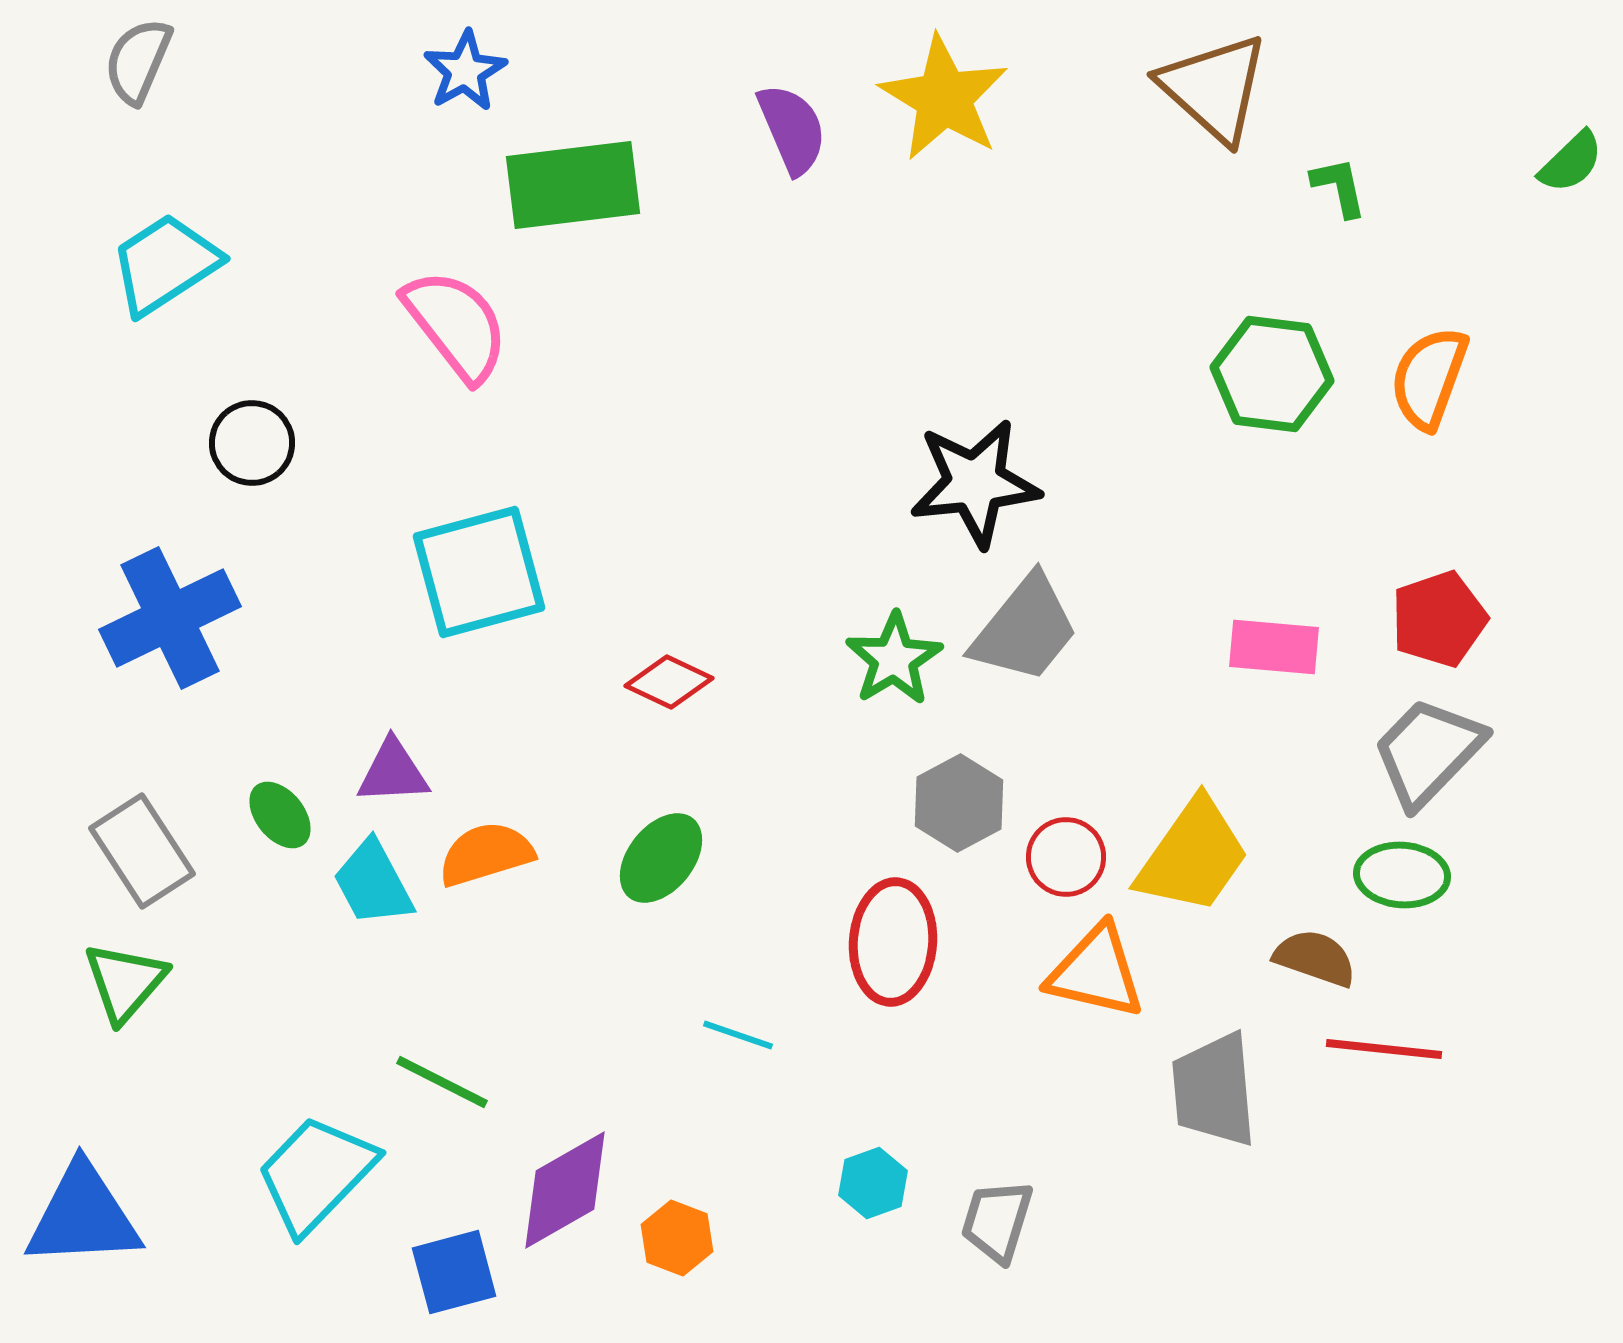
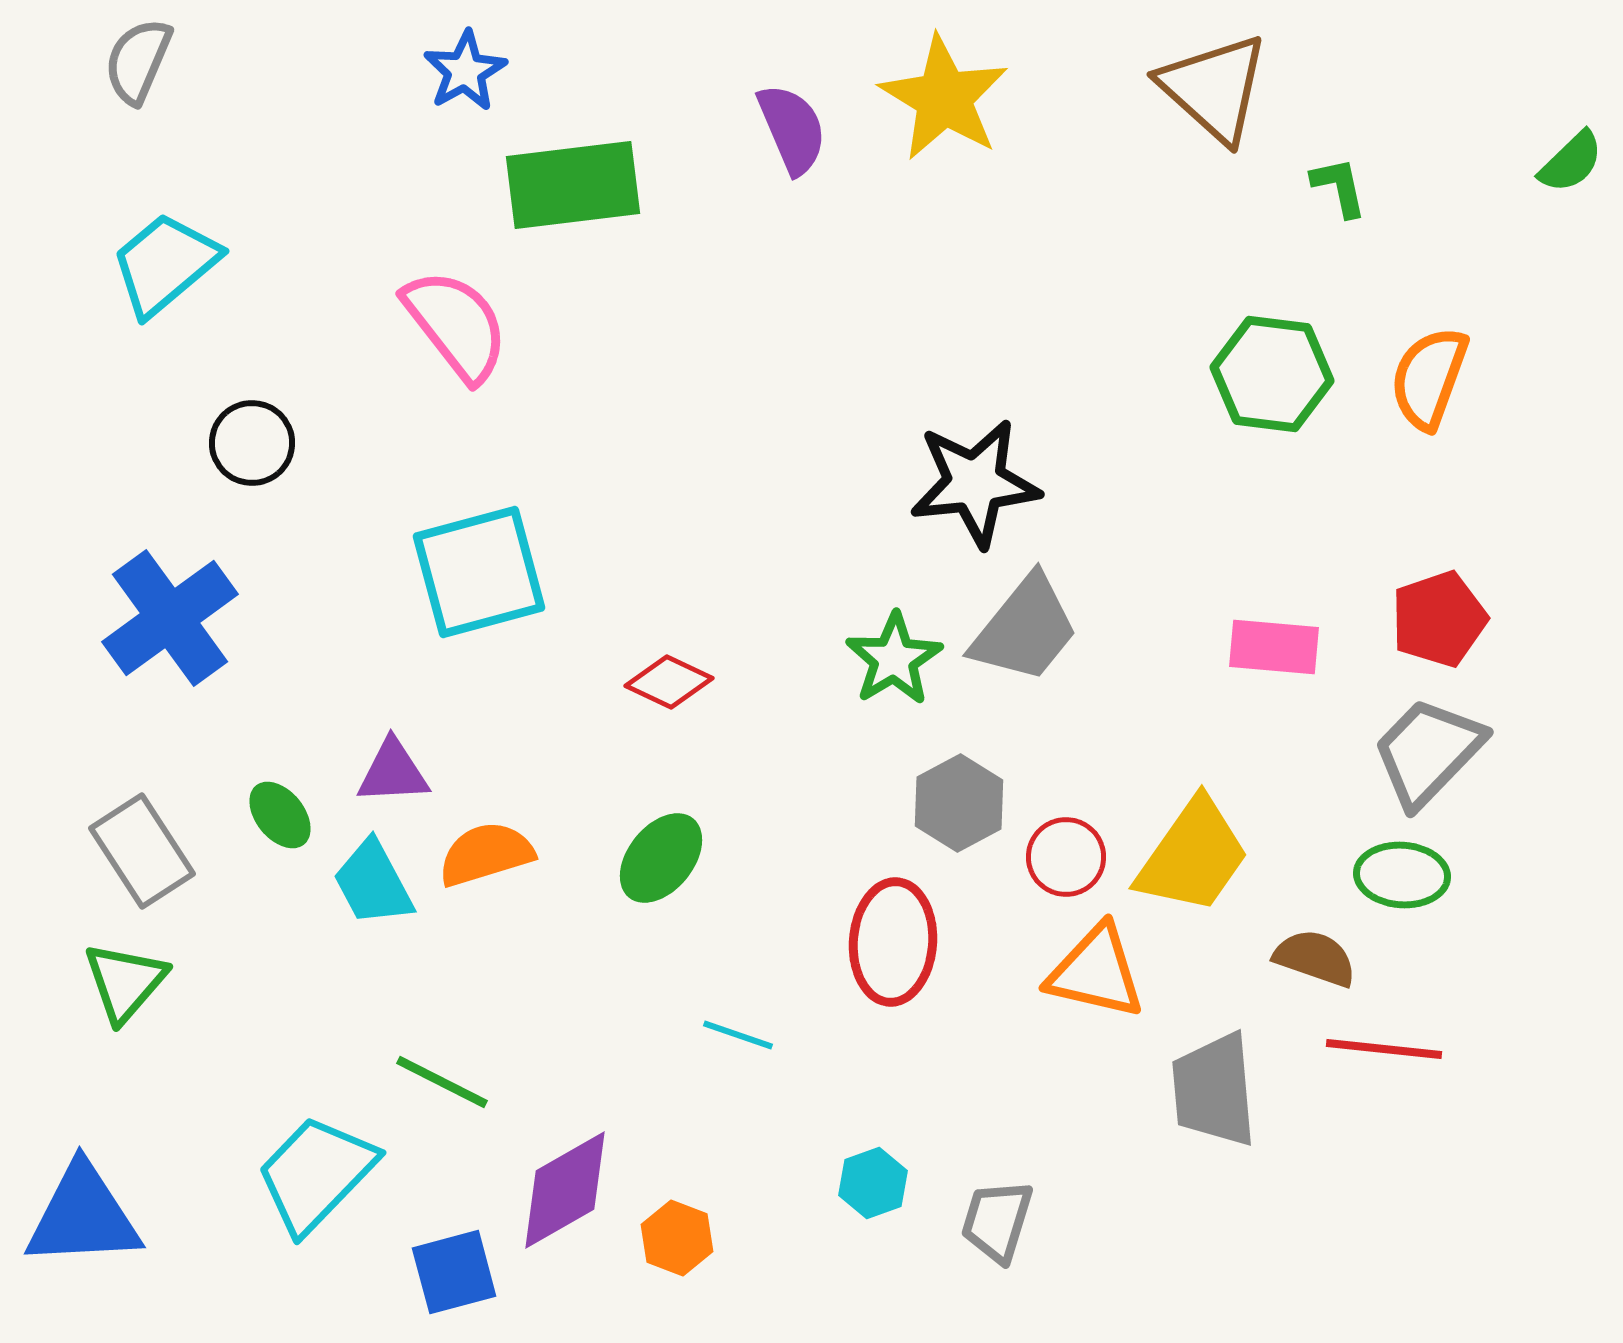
cyan trapezoid at (165, 264): rotated 7 degrees counterclockwise
blue cross at (170, 618): rotated 10 degrees counterclockwise
